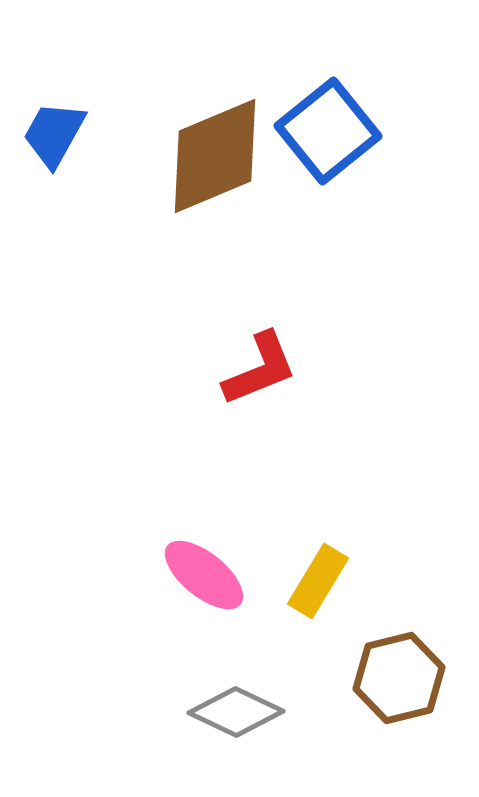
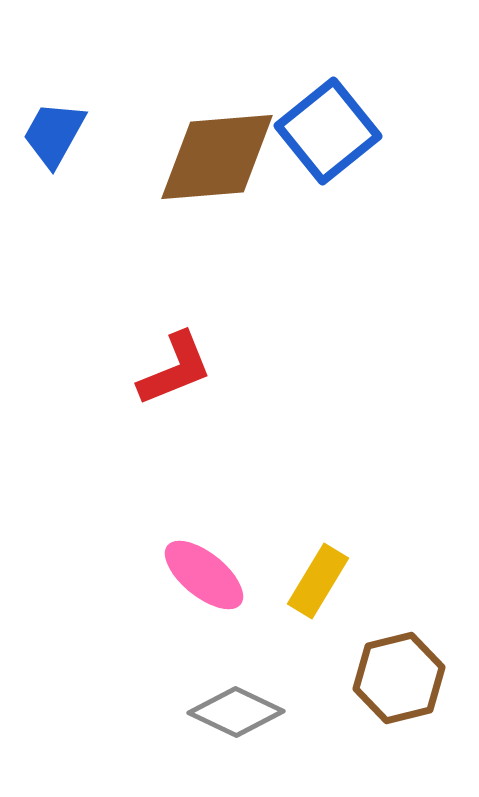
brown diamond: moved 2 px right, 1 px down; rotated 18 degrees clockwise
red L-shape: moved 85 px left
